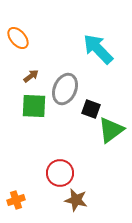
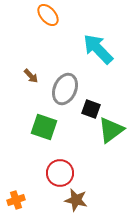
orange ellipse: moved 30 px right, 23 px up
brown arrow: rotated 84 degrees clockwise
green square: moved 10 px right, 21 px down; rotated 16 degrees clockwise
